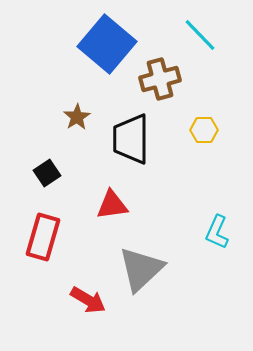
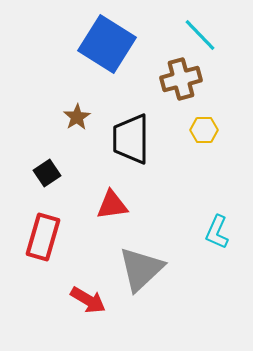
blue square: rotated 8 degrees counterclockwise
brown cross: moved 21 px right
